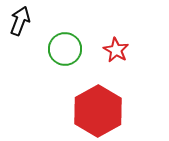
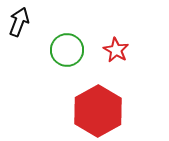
black arrow: moved 1 px left, 1 px down
green circle: moved 2 px right, 1 px down
